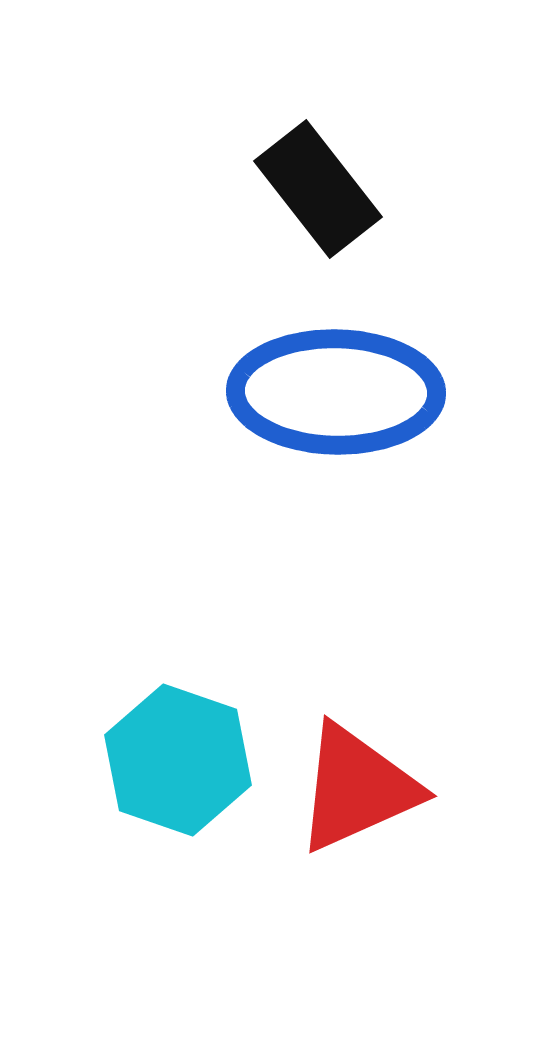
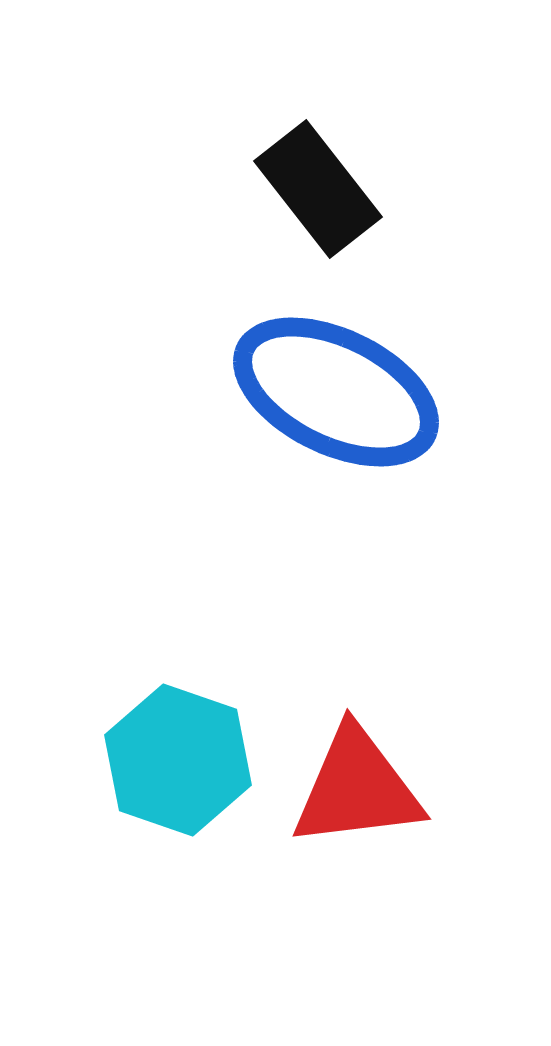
blue ellipse: rotated 25 degrees clockwise
red triangle: rotated 17 degrees clockwise
